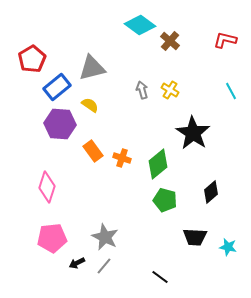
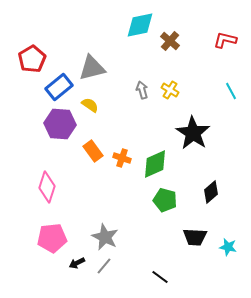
cyan diamond: rotated 48 degrees counterclockwise
blue rectangle: moved 2 px right
green diamond: moved 3 px left; rotated 16 degrees clockwise
